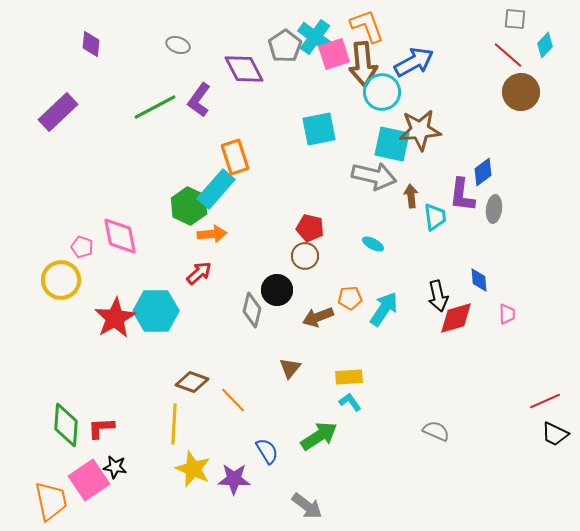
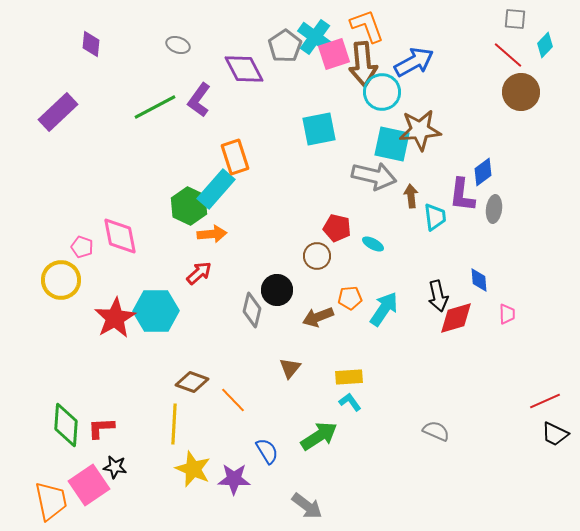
red pentagon at (310, 228): moved 27 px right
brown circle at (305, 256): moved 12 px right
pink square at (89, 480): moved 5 px down
